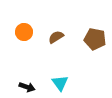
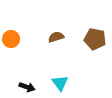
orange circle: moved 13 px left, 7 px down
brown semicircle: rotated 14 degrees clockwise
